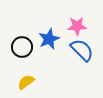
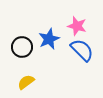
pink star: rotated 18 degrees clockwise
